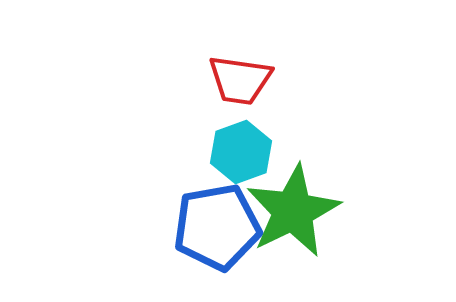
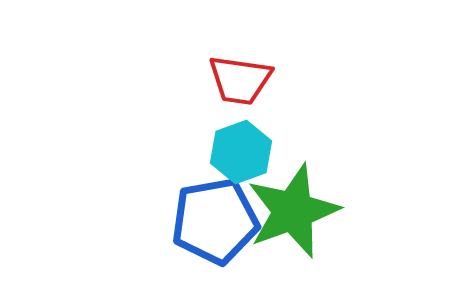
green star: rotated 6 degrees clockwise
blue pentagon: moved 2 px left, 6 px up
